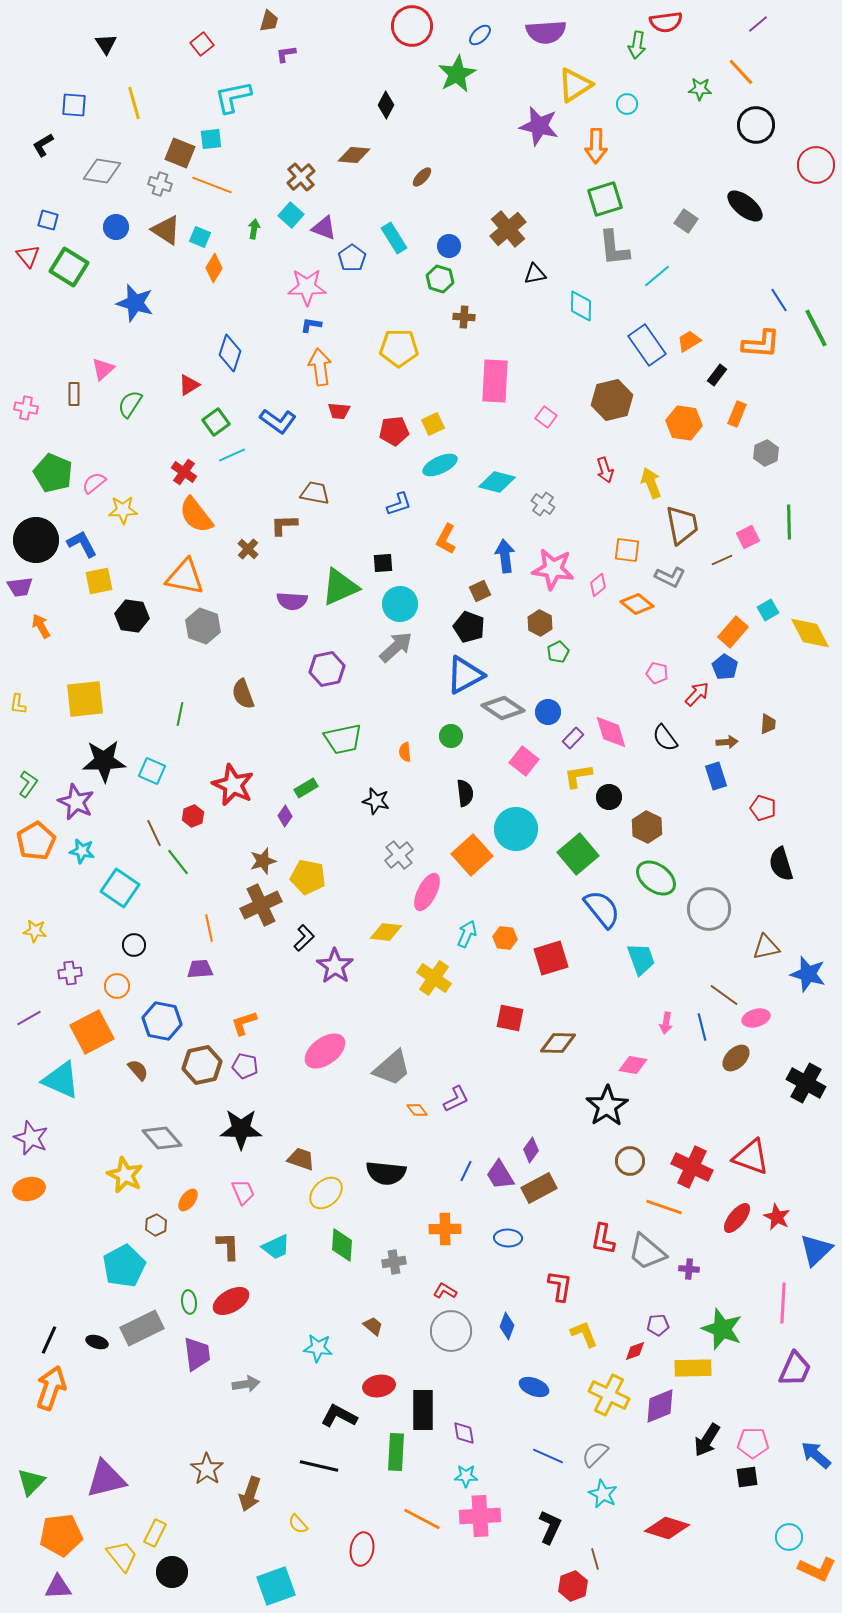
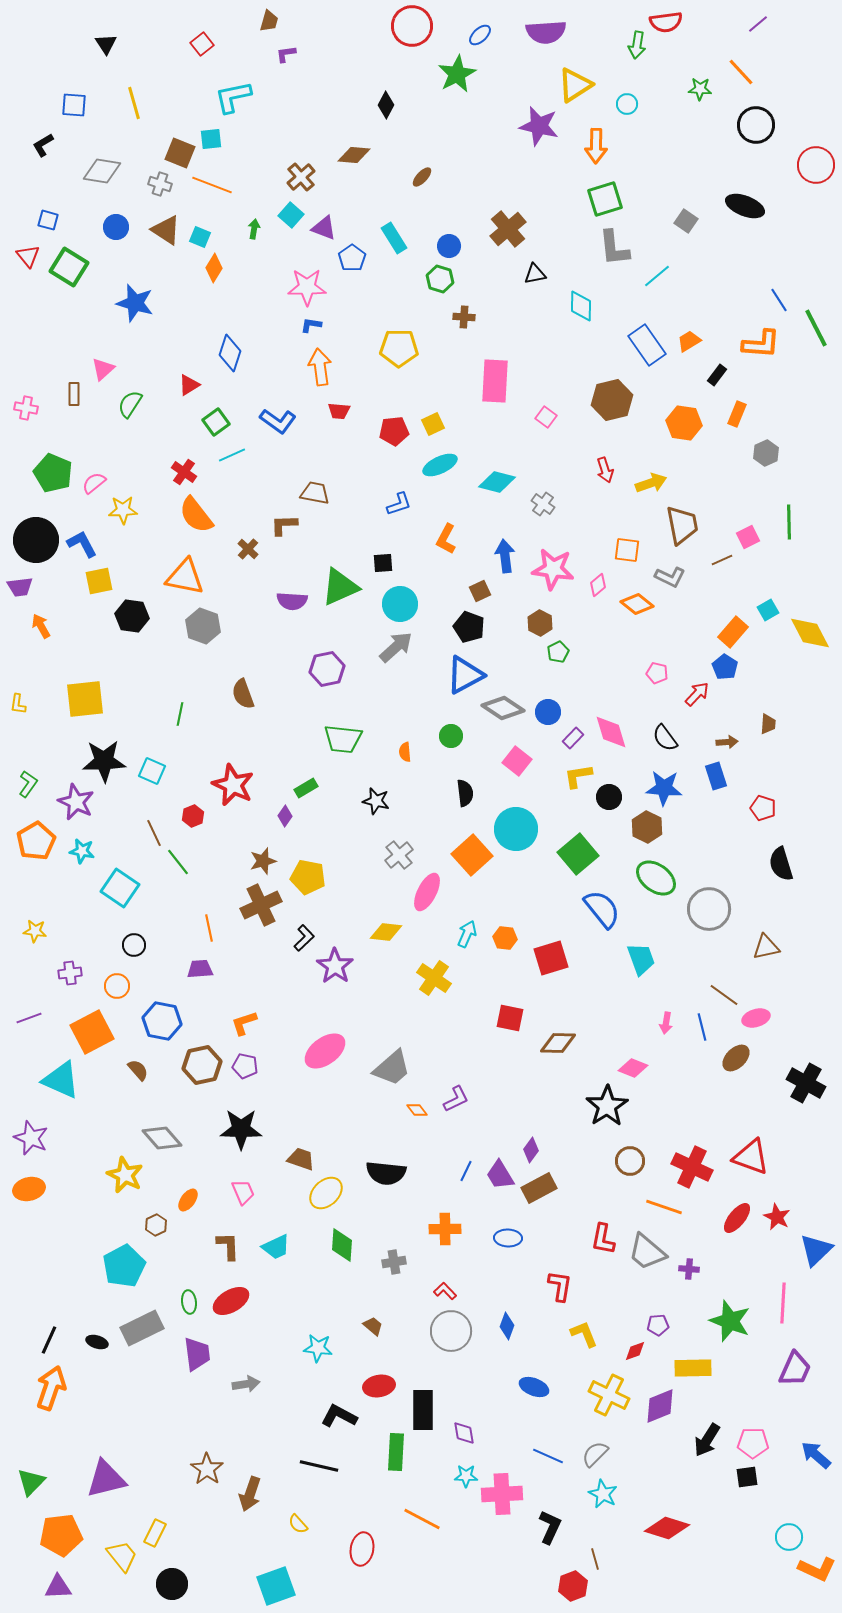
black ellipse at (745, 206): rotated 18 degrees counterclockwise
yellow arrow at (651, 483): rotated 92 degrees clockwise
green trapezoid at (343, 739): rotated 18 degrees clockwise
pink square at (524, 761): moved 7 px left
blue star at (808, 974): moved 144 px left, 186 px up; rotated 12 degrees counterclockwise
purple line at (29, 1018): rotated 10 degrees clockwise
pink diamond at (633, 1065): moved 3 px down; rotated 12 degrees clockwise
red L-shape at (445, 1291): rotated 15 degrees clockwise
green star at (722, 1329): moved 8 px right, 8 px up
pink cross at (480, 1516): moved 22 px right, 22 px up
black circle at (172, 1572): moved 12 px down
